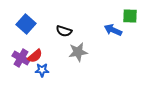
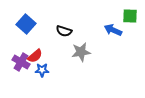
gray star: moved 3 px right
purple cross: moved 4 px down
